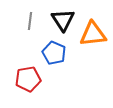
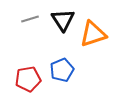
gray line: moved 2 px up; rotated 66 degrees clockwise
orange triangle: rotated 12 degrees counterclockwise
blue pentagon: moved 8 px right, 17 px down; rotated 25 degrees clockwise
